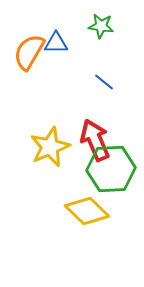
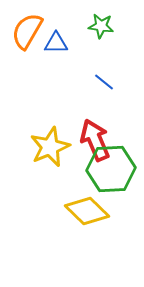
orange semicircle: moved 2 px left, 21 px up
